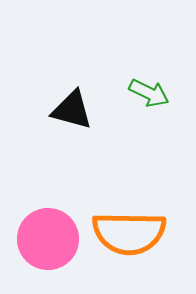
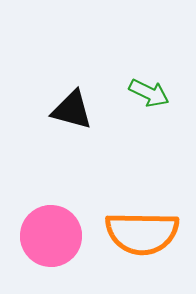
orange semicircle: moved 13 px right
pink circle: moved 3 px right, 3 px up
